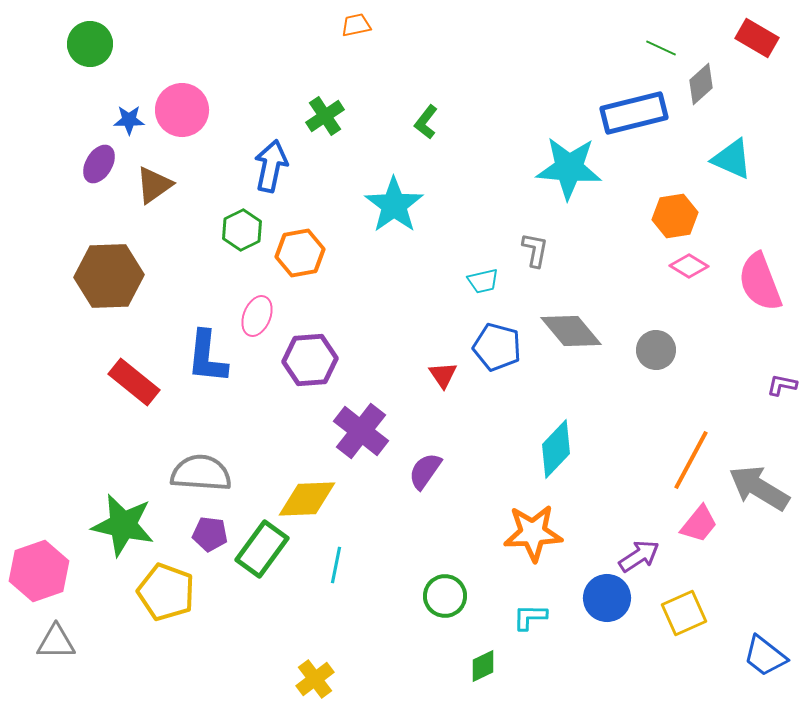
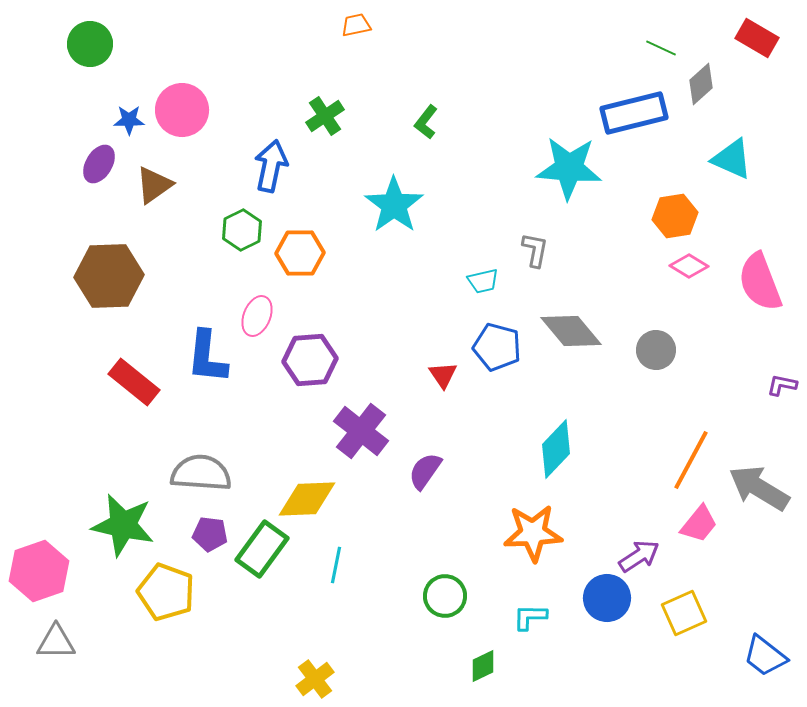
orange hexagon at (300, 253): rotated 9 degrees clockwise
